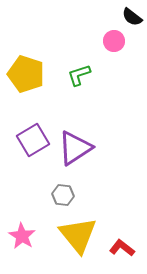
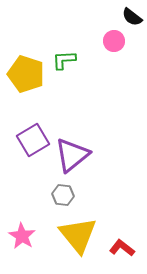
green L-shape: moved 15 px left, 15 px up; rotated 15 degrees clockwise
purple triangle: moved 3 px left, 7 px down; rotated 6 degrees counterclockwise
